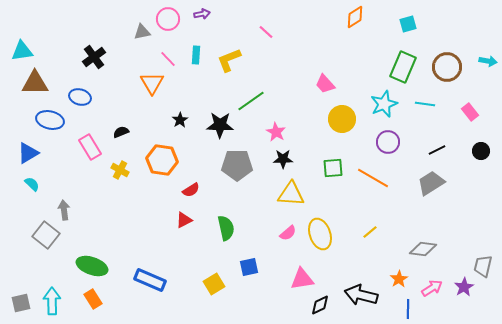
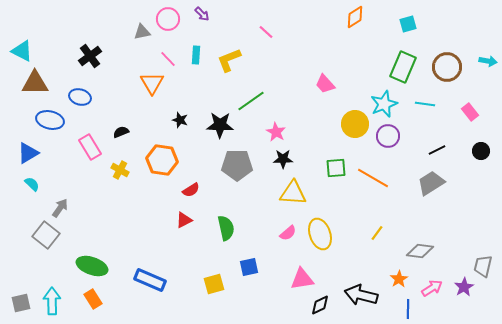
purple arrow at (202, 14): rotated 56 degrees clockwise
cyan triangle at (22, 51): rotated 35 degrees clockwise
black cross at (94, 57): moved 4 px left, 1 px up
yellow circle at (342, 119): moved 13 px right, 5 px down
black star at (180, 120): rotated 21 degrees counterclockwise
purple circle at (388, 142): moved 6 px up
green square at (333, 168): moved 3 px right
yellow triangle at (291, 194): moved 2 px right, 1 px up
gray arrow at (64, 210): moved 4 px left, 2 px up; rotated 42 degrees clockwise
yellow line at (370, 232): moved 7 px right, 1 px down; rotated 14 degrees counterclockwise
gray diamond at (423, 249): moved 3 px left, 2 px down
yellow square at (214, 284): rotated 15 degrees clockwise
